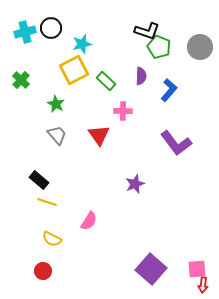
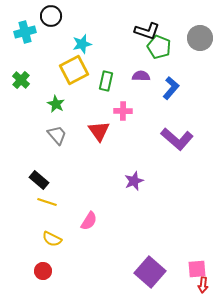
black circle: moved 12 px up
gray circle: moved 9 px up
purple semicircle: rotated 90 degrees counterclockwise
green rectangle: rotated 60 degrees clockwise
blue L-shape: moved 2 px right, 2 px up
red triangle: moved 4 px up
purple L-shape: moved 1 px right, 4 px up; rotated 12 degrees counterclockwise
purple star: moved 1 px left, 3 px up
purple square: moved 1 px left, 3 px down
